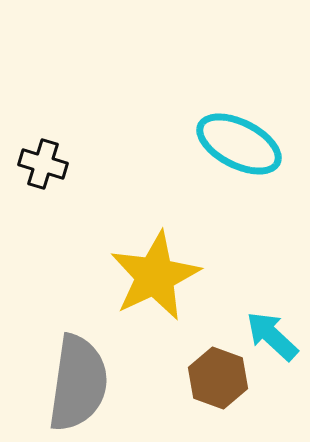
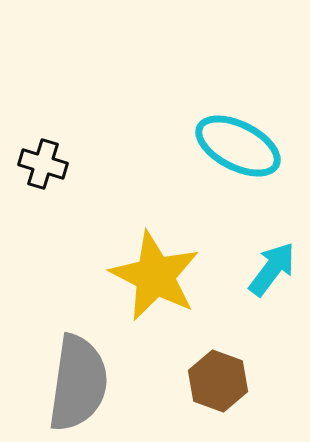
cyan ellipse: moved 1 px left, 2 px down
yellow star: rotated 20 degrees counterclockwise
cyan arrow: moved 67 px up; rotated 84 degrees clockwise
brown hexagon: moved 3 px down
